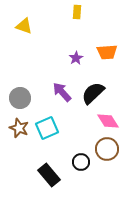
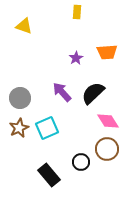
brown star: rotated 24 degrees clockwise
